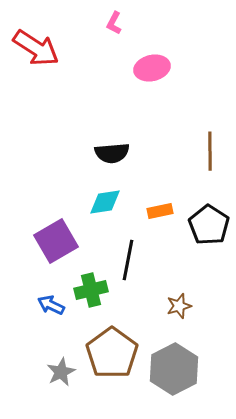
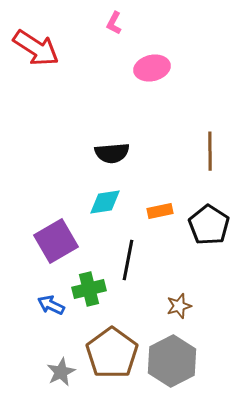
green cross: moved 2 px left, 1 px up
gray hexagon: moved 2 px left, 8 px up
